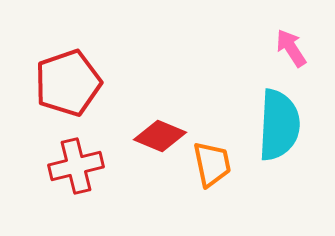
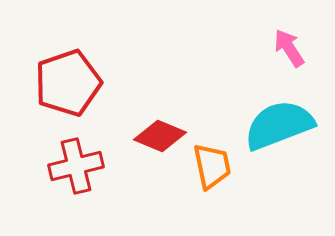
pink arrow: moved 2 px left
cyan semicircle: rotated 114 degrees counterclockwise
orange trapezoid: moved 2 px down
